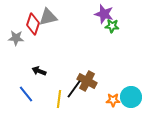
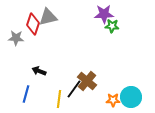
purple star: rotated 18 degrees counterclockwise
brown cross: rotated 12 degrees clockwise
blue line: rotated 54 degrees clockwise
